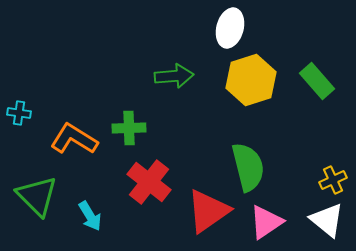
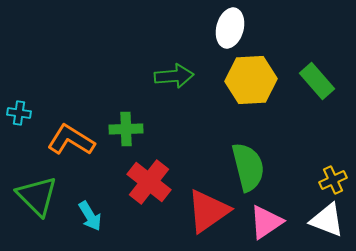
yellow hexagon: rotated 15 degrees clockwise
green cross: moved 3 px left, 1 px down
orange L-shape: moved 3 px left, 1 px down
white triangle: rotated 18 degrees counterclockwise
